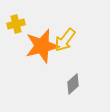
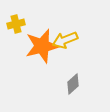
yellow arrow: rotated 30 degrees clockwise
